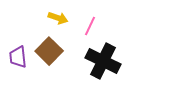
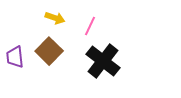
yellow arrow: moved 3 px left
purple trapezoid: moved 3 px left
black cross: rotated 12 degrees clockwise
